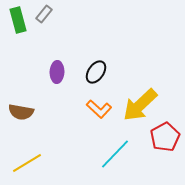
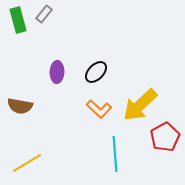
black ellipse: rotated 10 degrees clockwise
brown semicircle: moved 1 px left, 6 px up
cyan line: rotated 48 degrees counterclockwise
